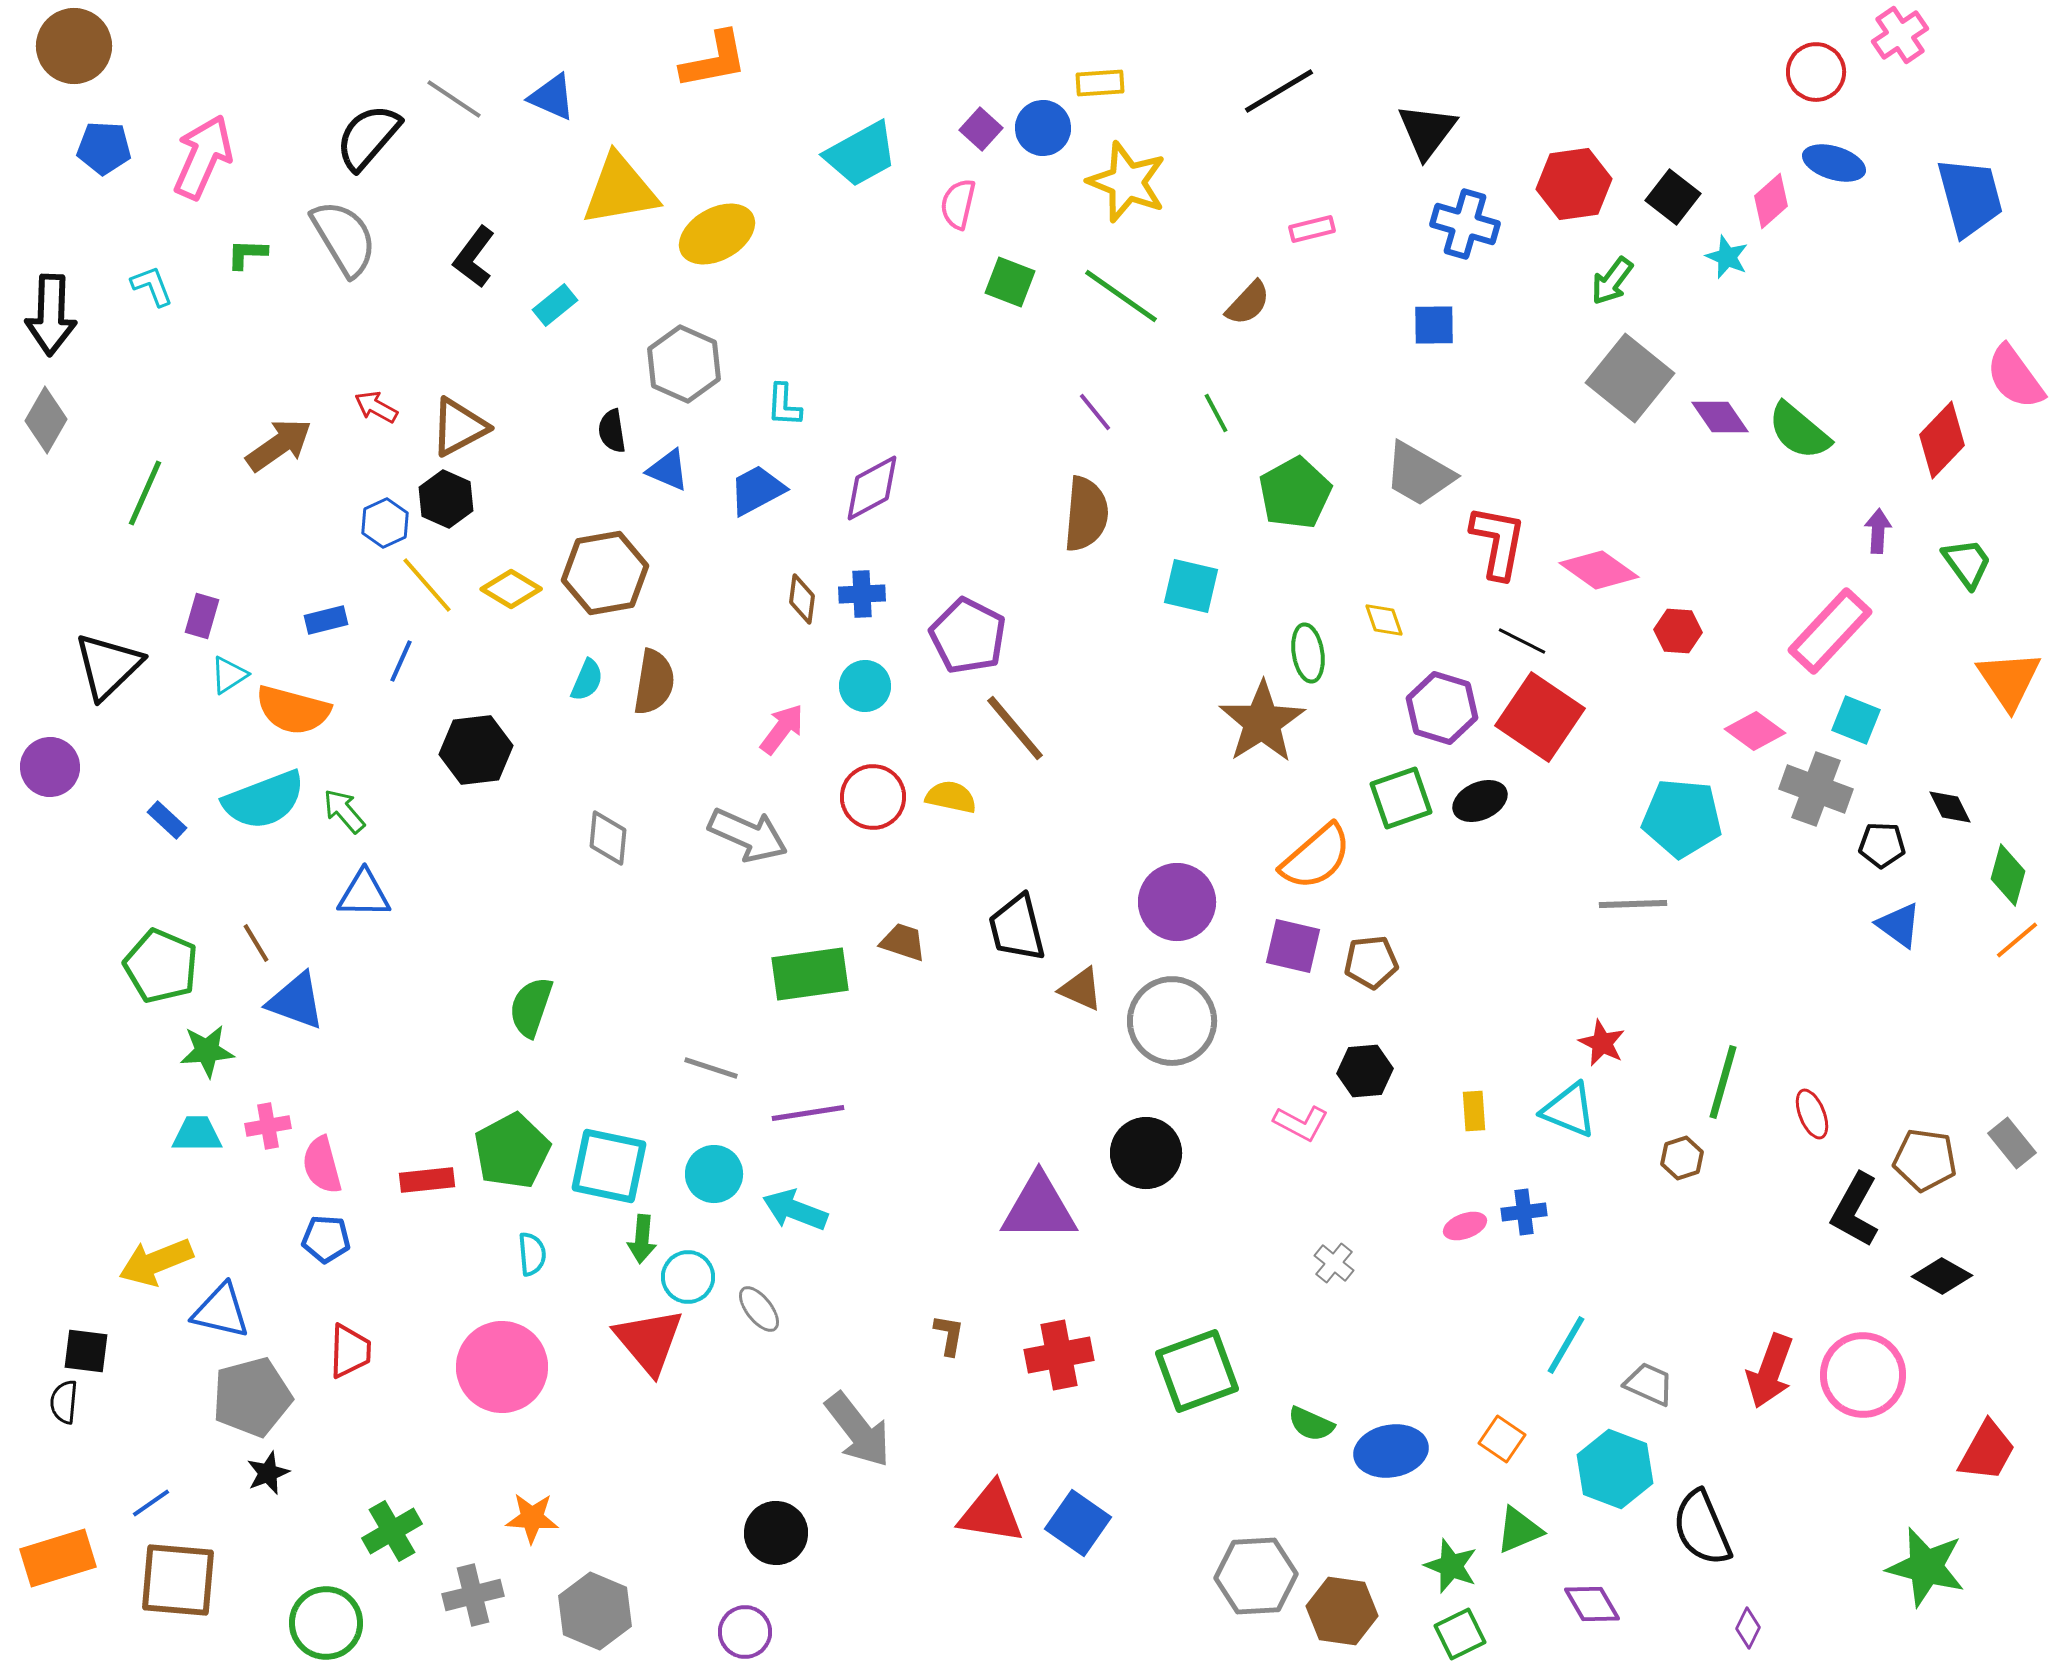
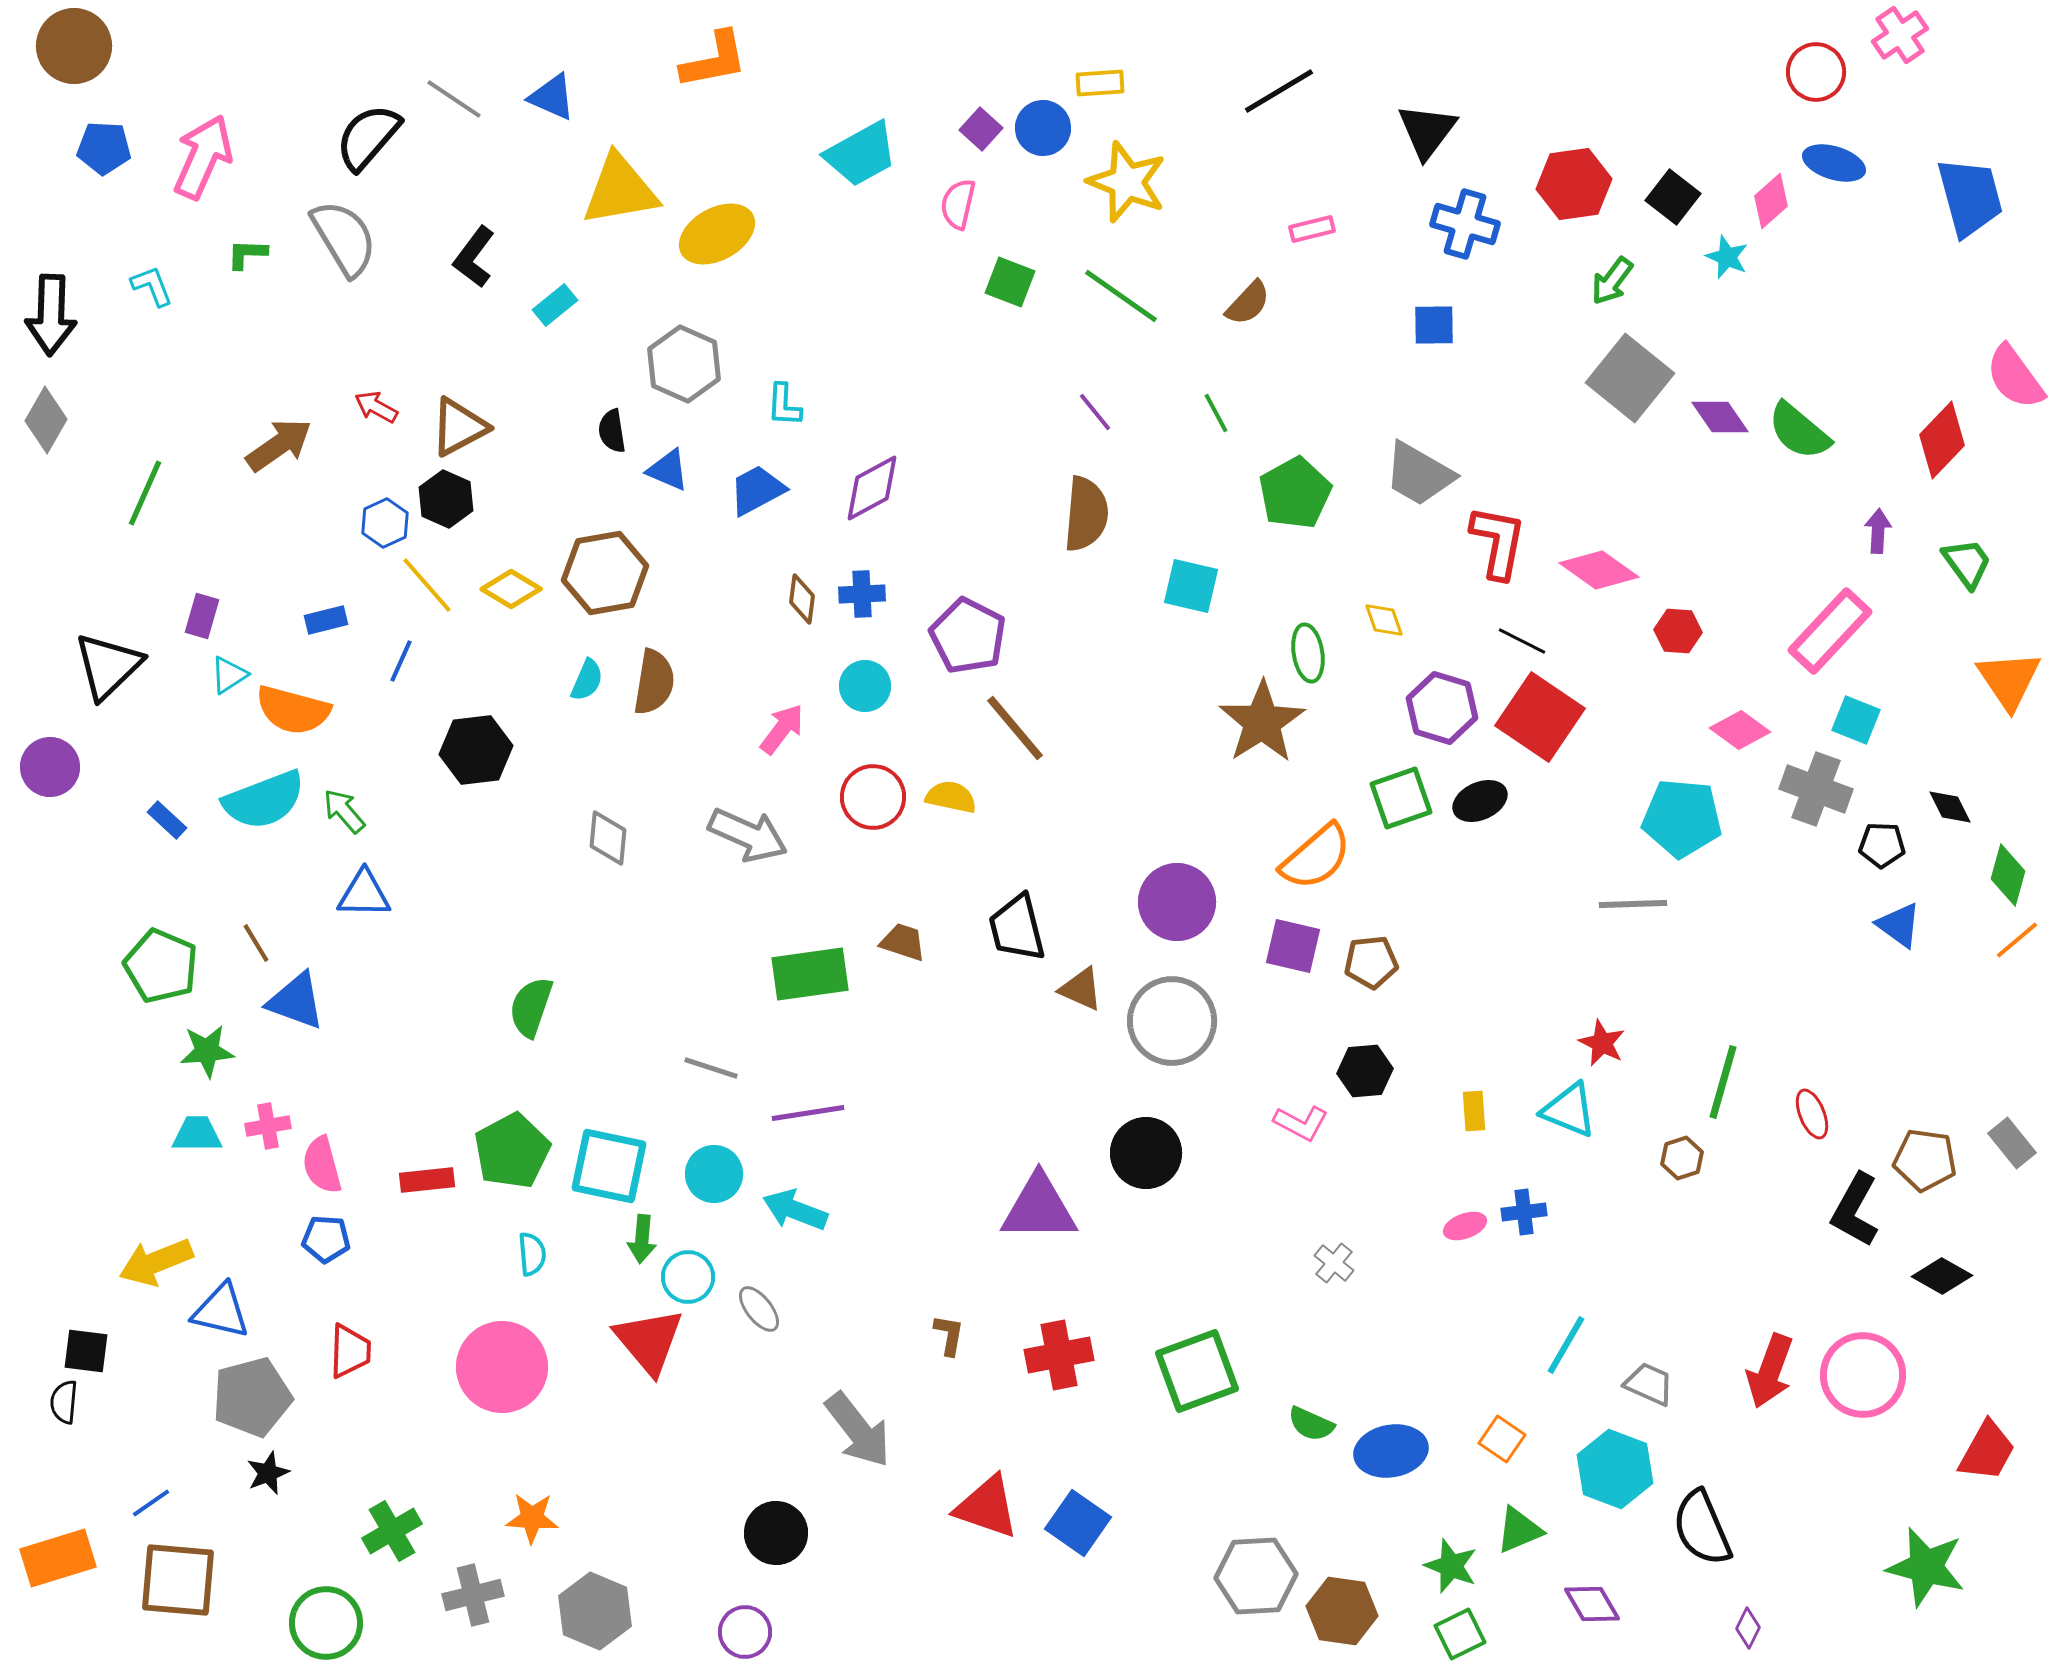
pink diamond at (1755, 731): moved 15 px left, 1 px up
red triangle at (991, 1513): moved 4 px left, 6 px up; rotated 10 degrees clockwise
